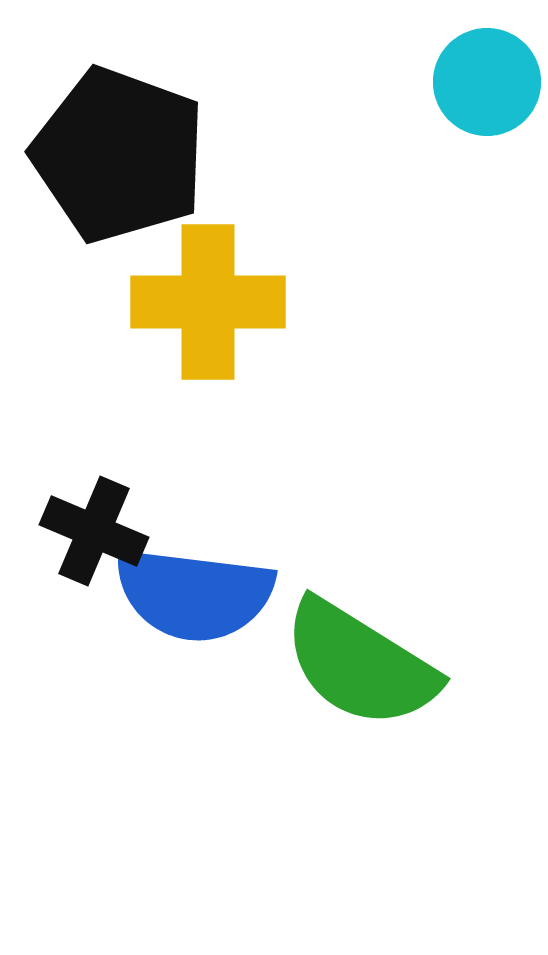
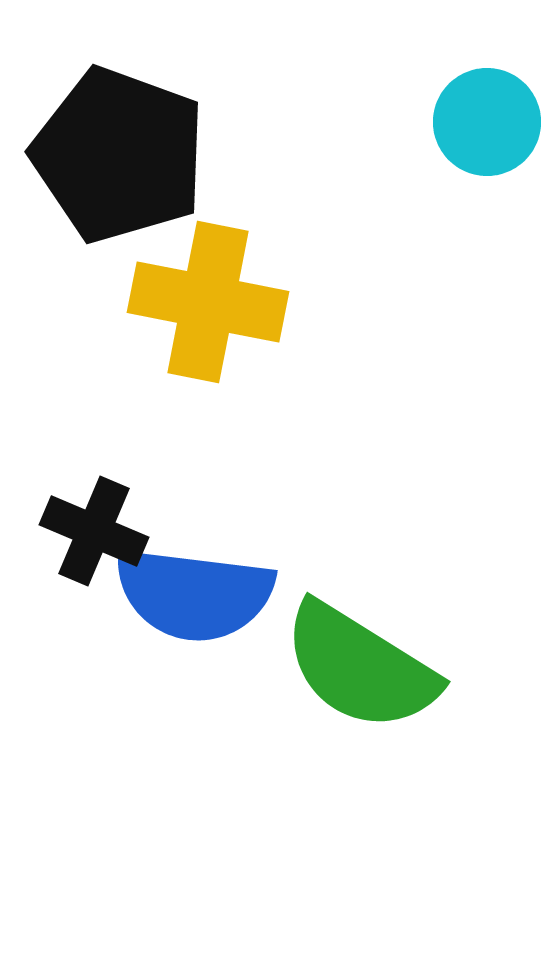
cyan circle: moved 40 px down
yellow cross: rotated 11 degrees clockwise
green semicircle: moved 3 px down
